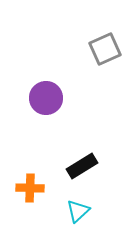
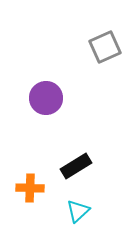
gray square: moved 2 px up
black rectangle: moved 6 px left
